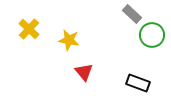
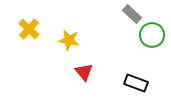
black rectangle: moved 2 px left
